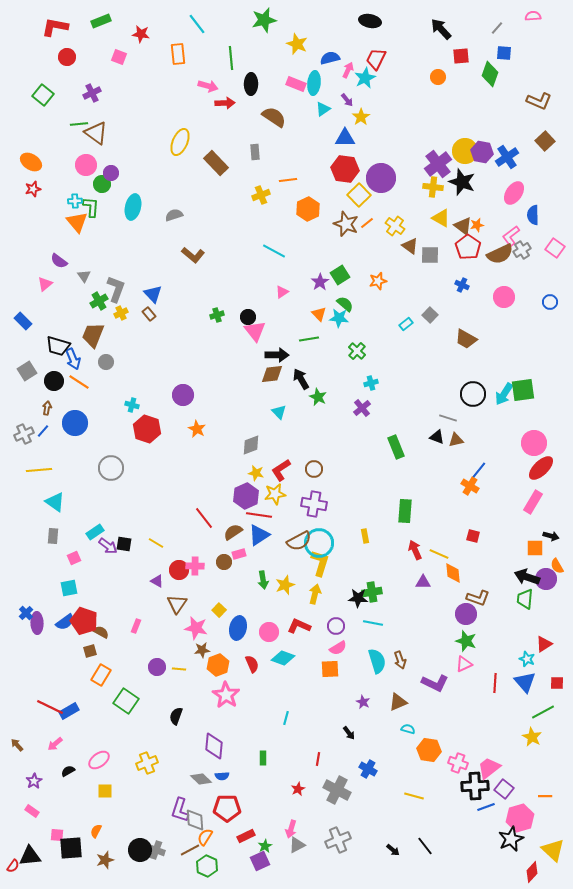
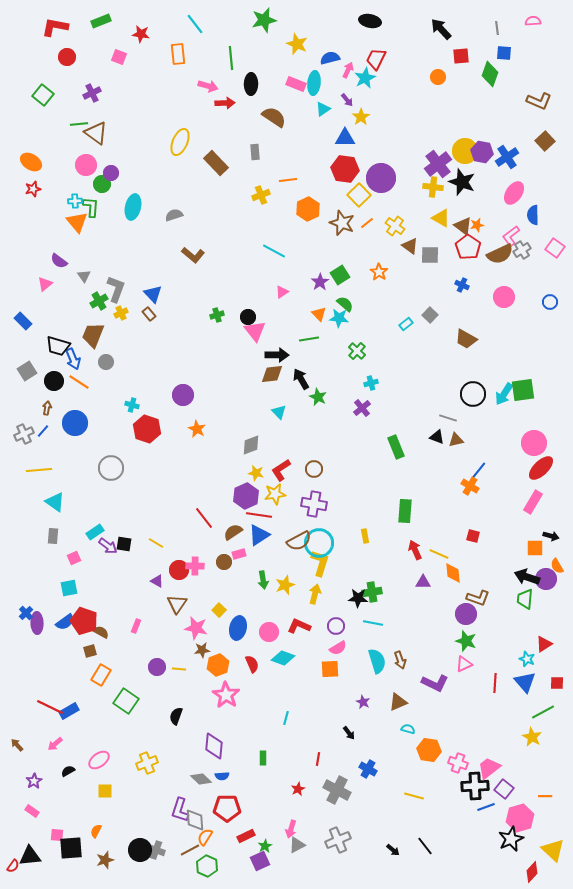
pink semicircle at (533, 16): moved 5 px down
cyan line at (197, 24): moved 2 px left
gray line at (497, 28): rotated 48 degrees counterclockwise
brown star at (346, 224): moved 4 px left, 1 px up
orange star at (378, 281): moved 1 px right, 9 px up; rotated 24 degrees counterclockwise
